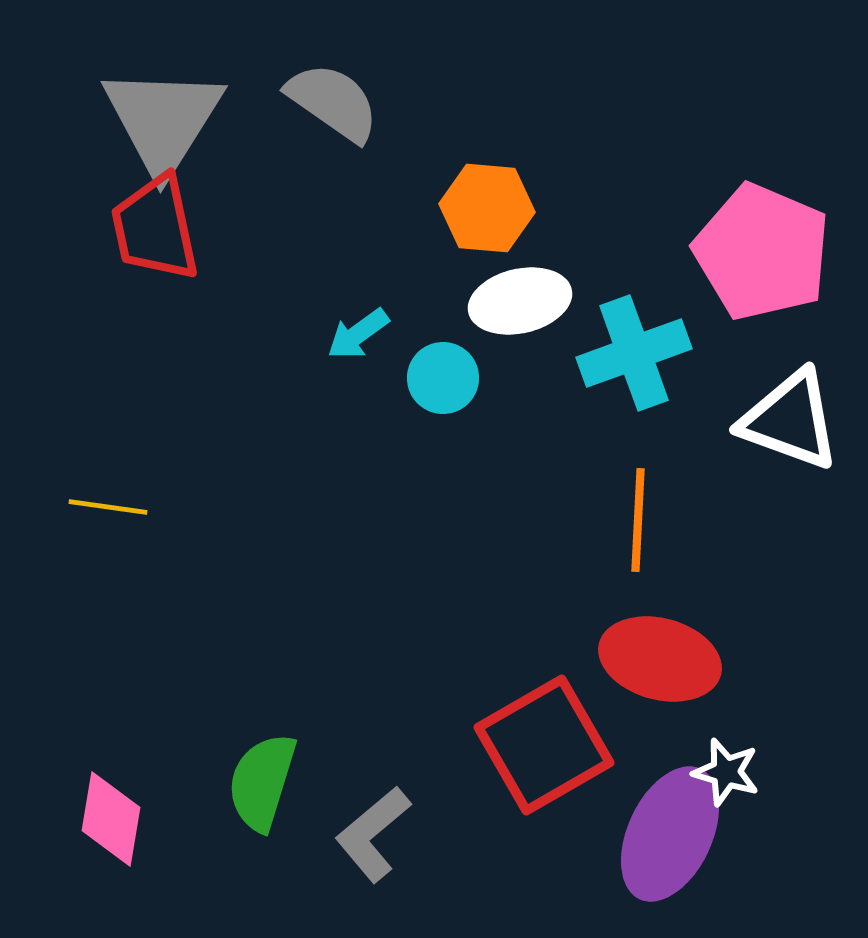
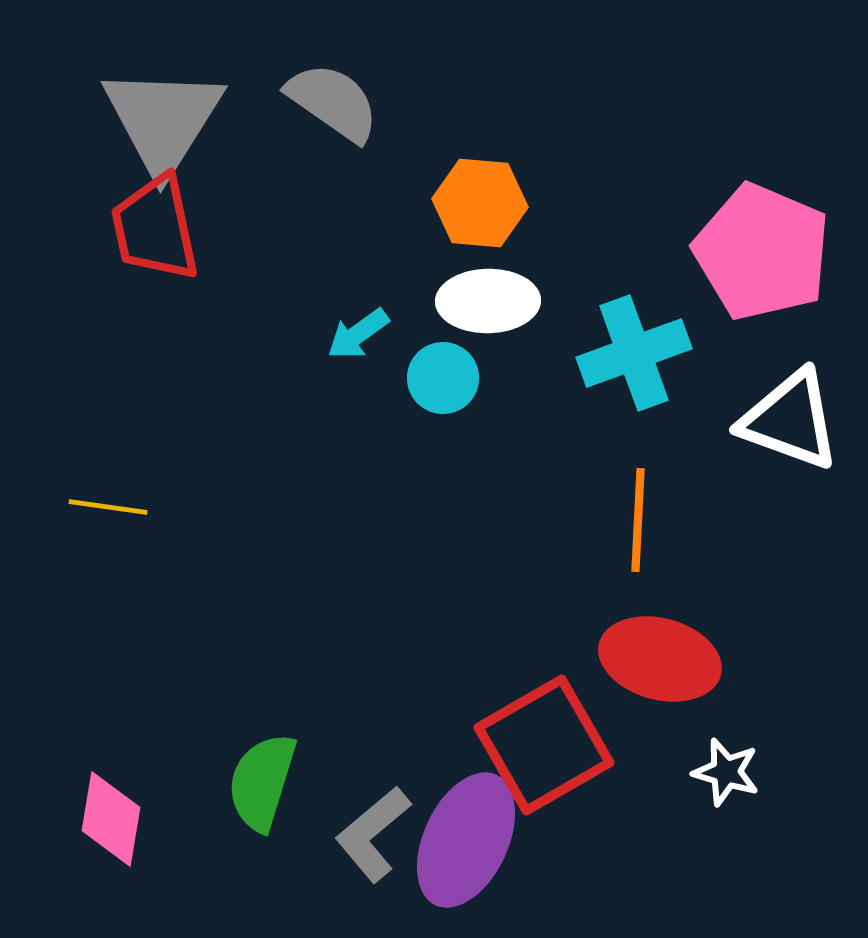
orange hexagon: moved 7 px left, 5 px up
white ellipse: moved 32 px left; rotated 12 degrees clockwise
purple ellipse: moved 204 px left, 6 px down
